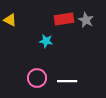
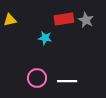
yellow triangle: rotated 40 degrees counterclockwise
cyan star: moved 1 px left, 3 px up
